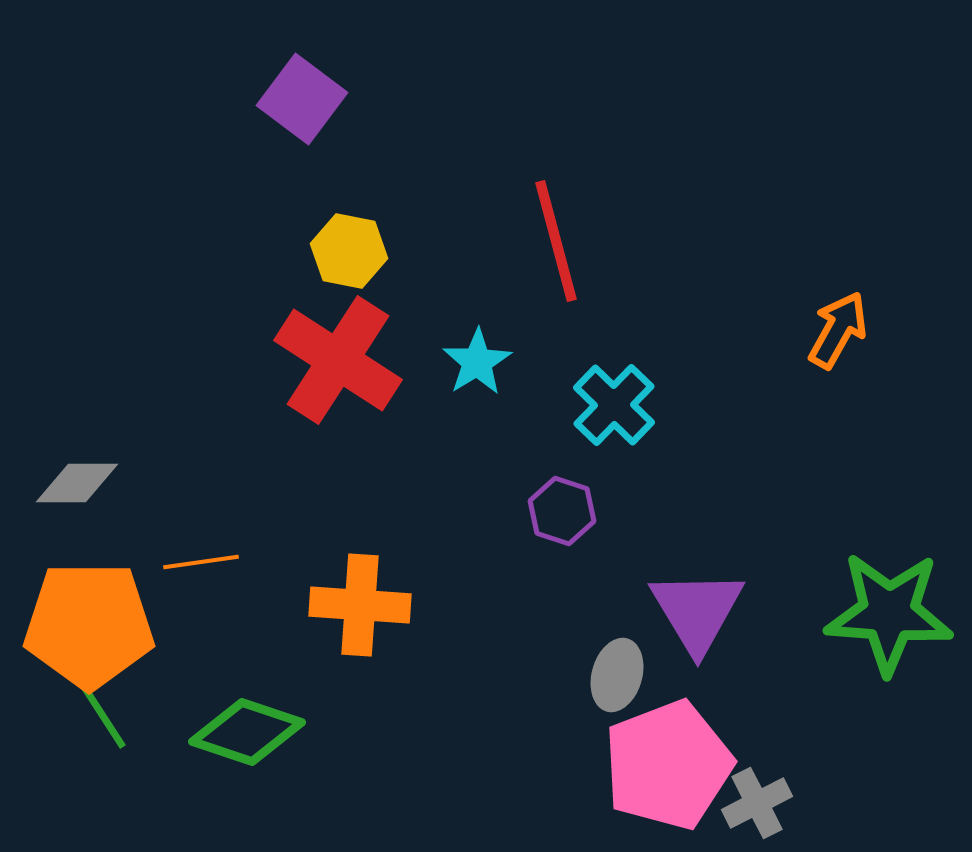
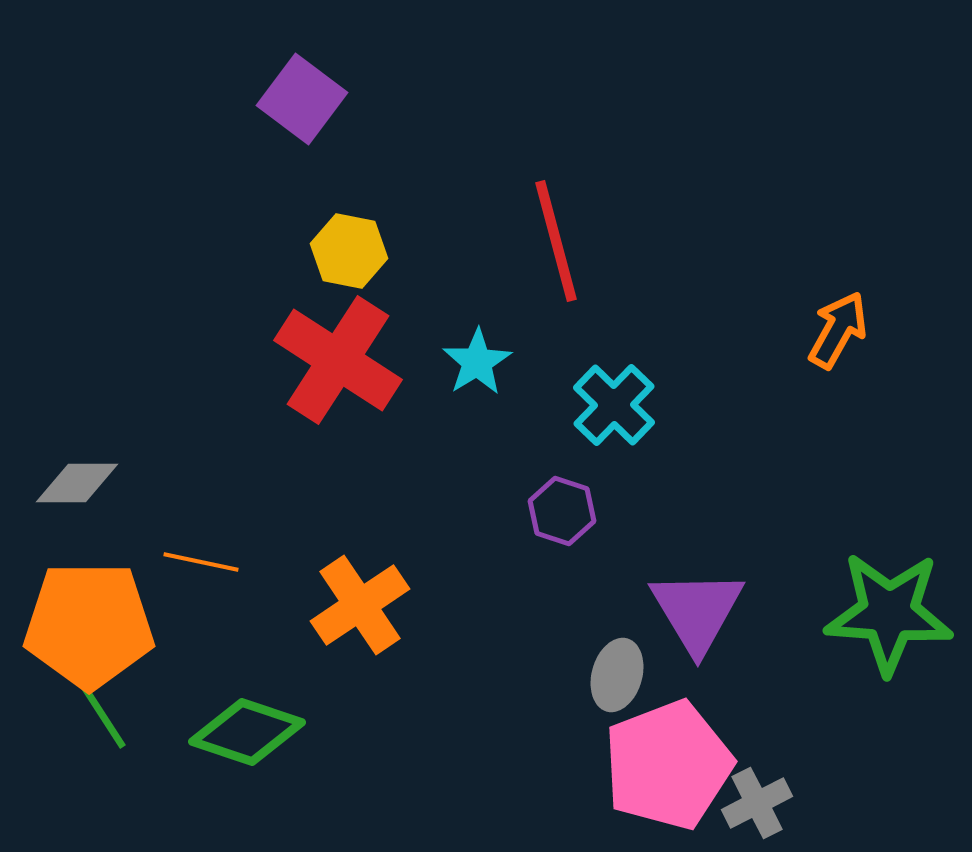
orange line: rotated 20 degrees clockwise
orange cross: rotated 38 degrees counterclockwise
